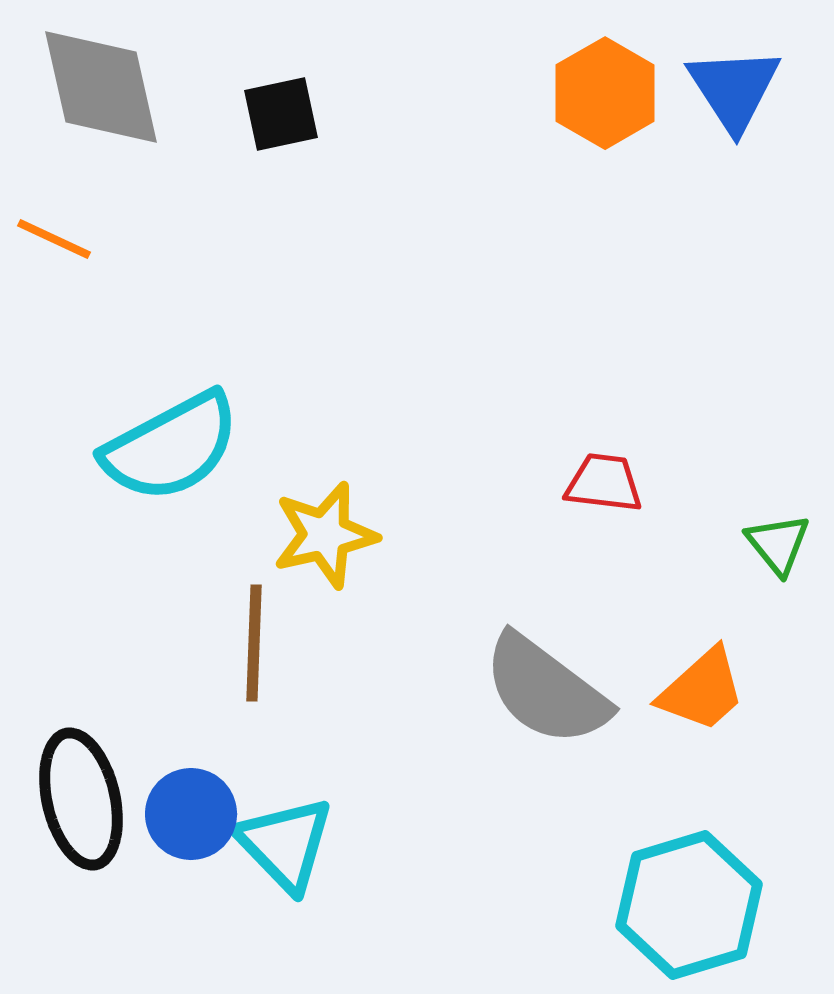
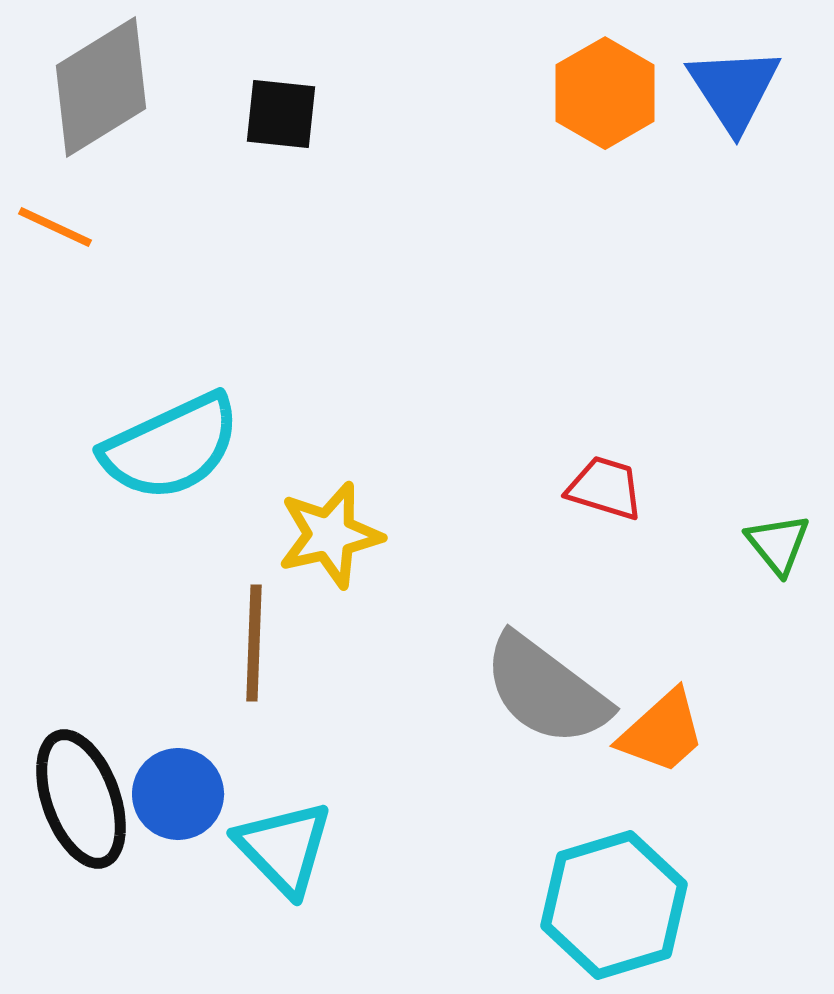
gray diamond: rotated 71 degrees clockwise
black square: rotated 18 degrees clockwise
orange line: moved 1 px right, 12 px up
cyan semicircle: rotated 3 degrees clockwise
red trapezoid: moved 1 px right, 5 px down; rotated 10 degrees clockwise
yellow star: moved 5 px right
orange trapezoid: moved 40 px left, 42 px down
black ellipse: rotated 7 degrees counterclockwise
blue circle: moved 13 px left, 20 px up
cyan triangle: moved 1 px left, 4 px down
cyan hexagon: moved 75 px left
